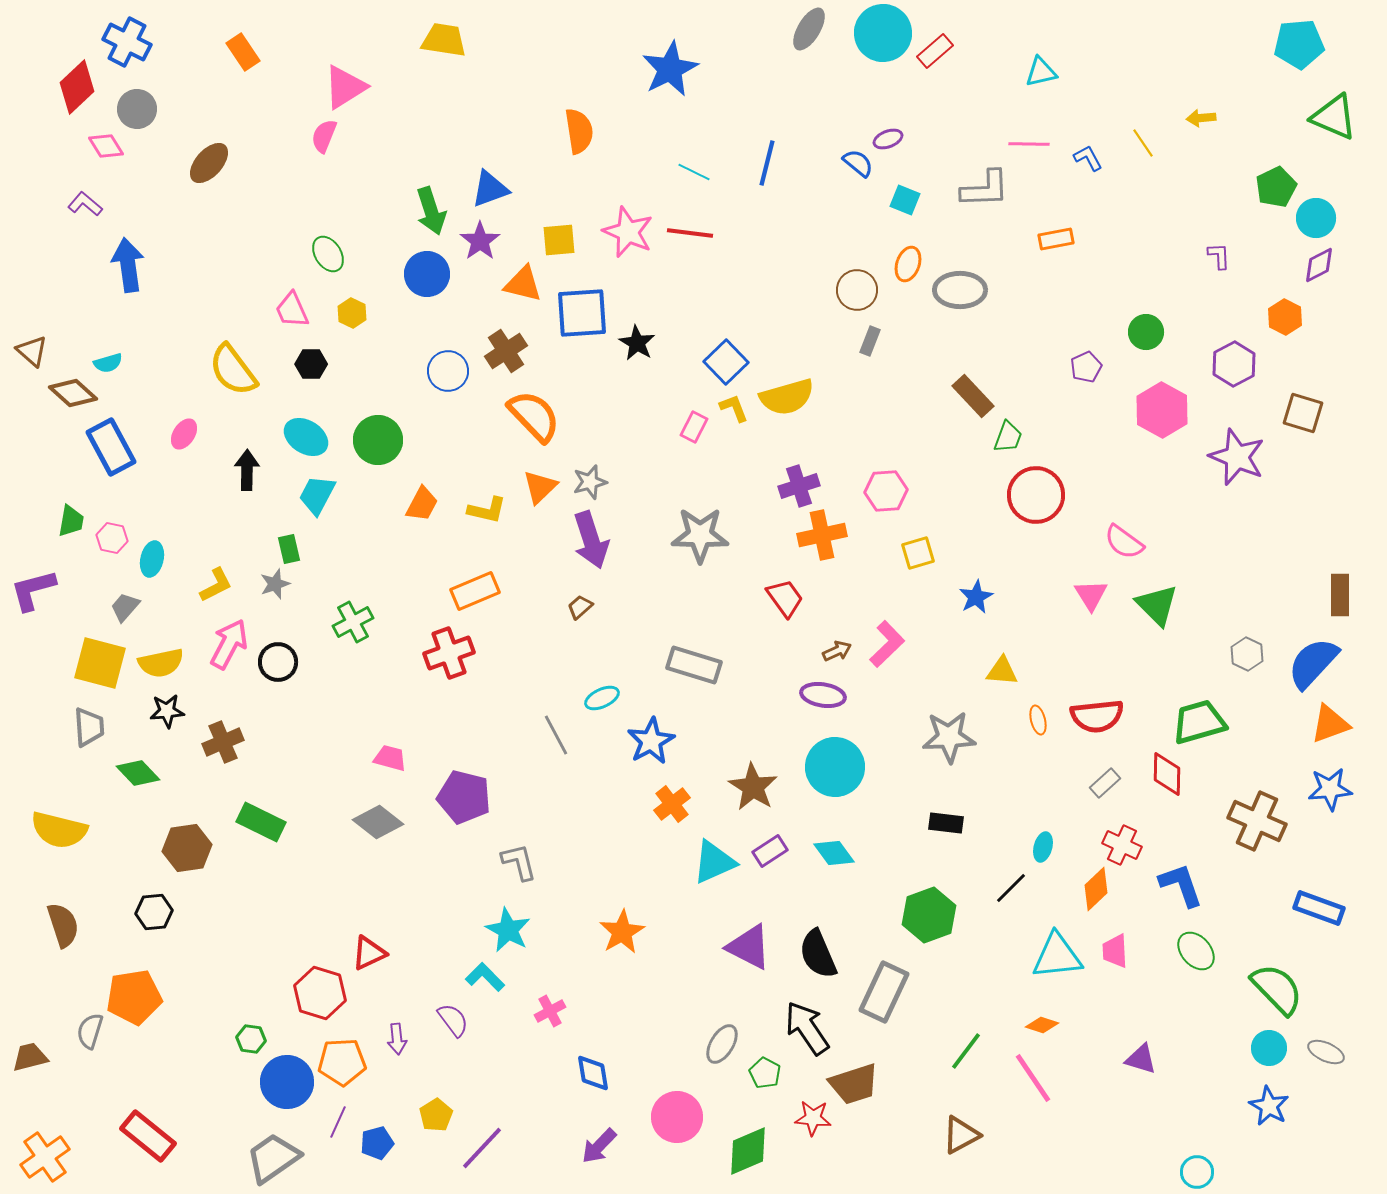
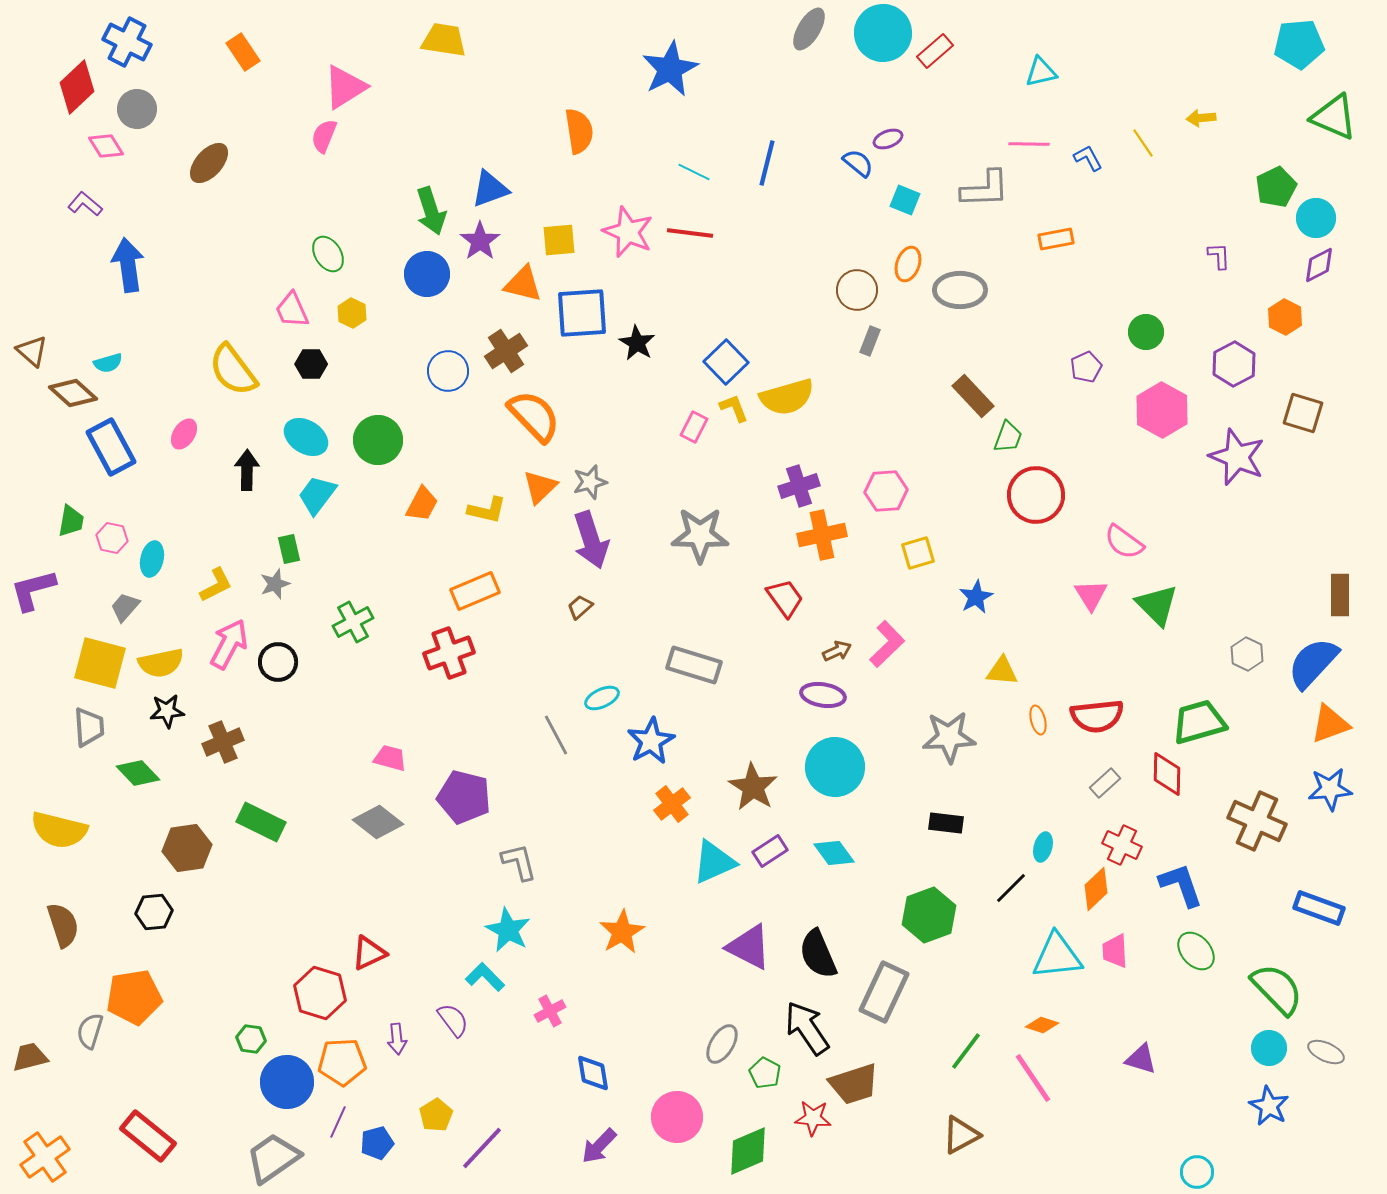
cyan trapezoid at (317, 495): rotated 9 degrees clockwise
